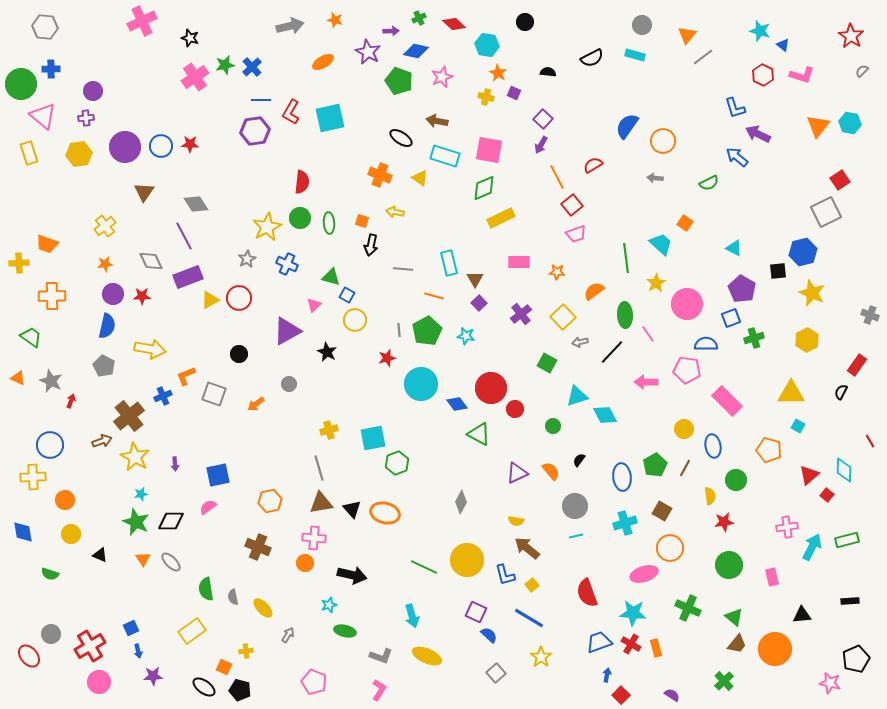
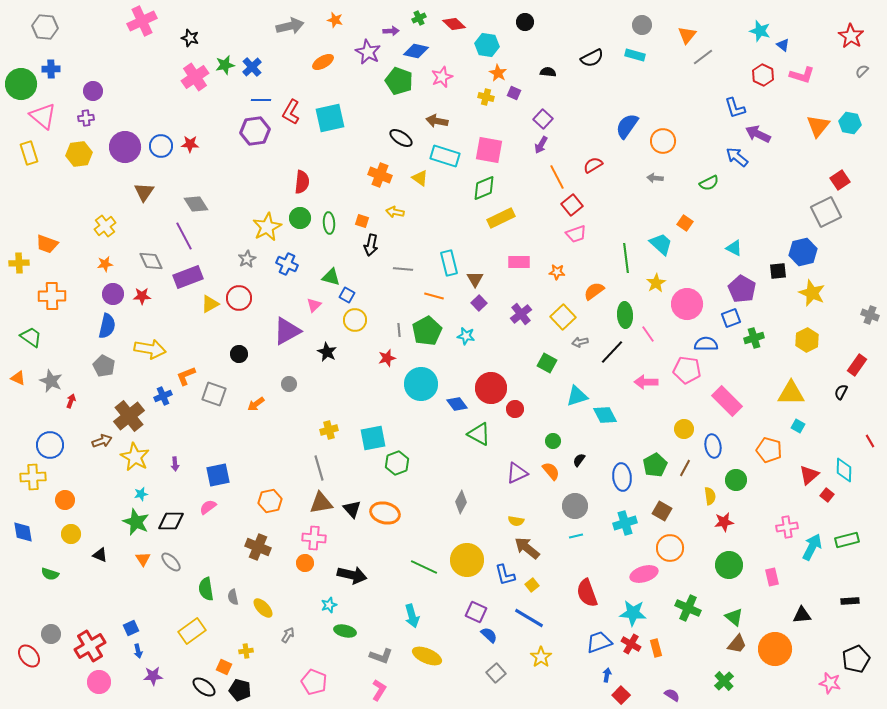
yellow triangle at (210, 300): moved 4 px down
green circle at (553, 426): moved 15 px down
